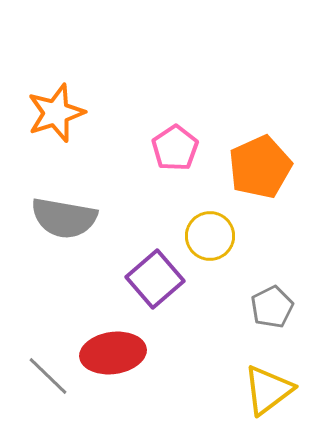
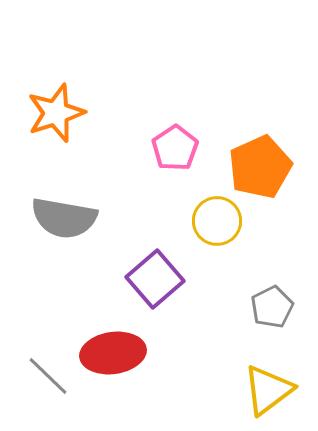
yellow circle: moved 7 px right, 15 px up
